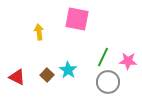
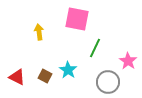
green line: moved 8 px left, 9 px up
pink star: rotated 30 degrees clockwise
brown square: moved 2 px left, 1 px down; rotated 16 degrees counterclockwise
